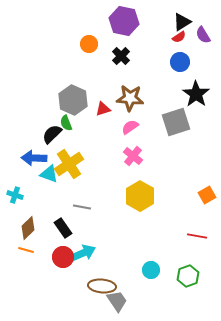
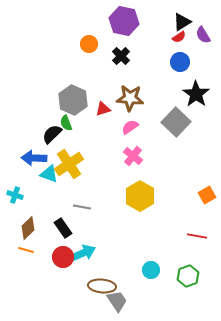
gray square: rotated 28 degrees counterclockwise
